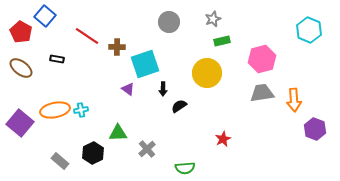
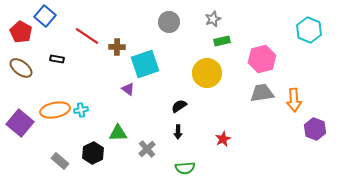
black arrow: moved 15 px right, 43 px down
